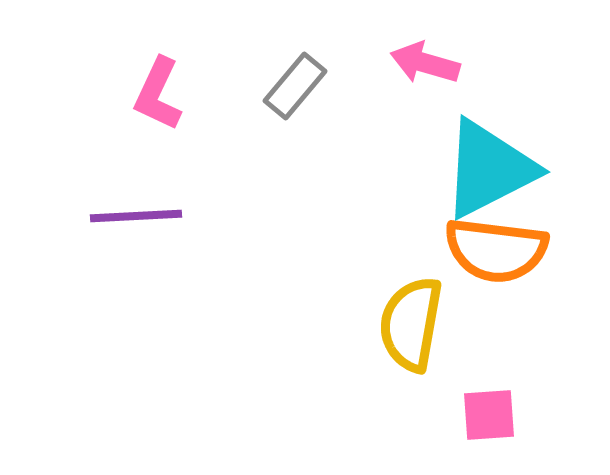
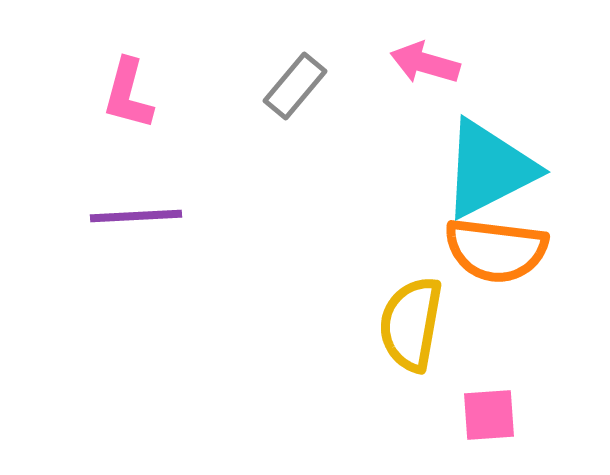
pink L-shape: moved 30 px left; rotated 10 degrees counterclockwise
